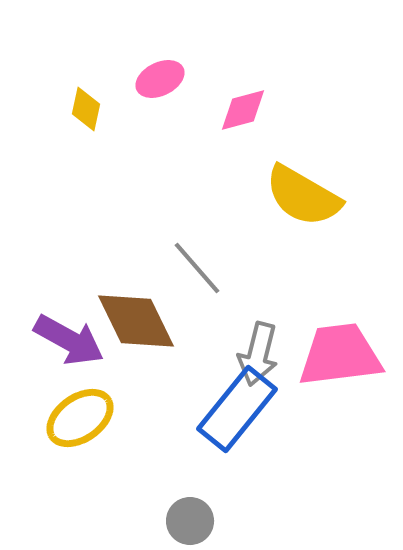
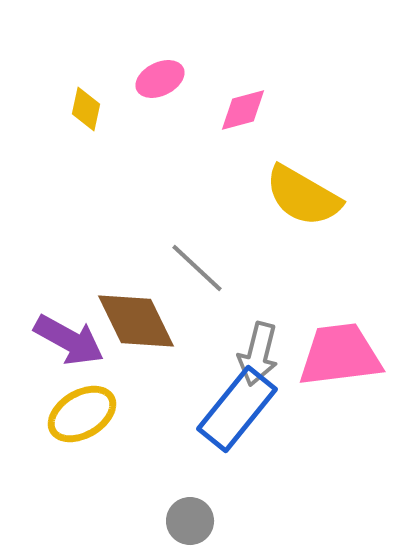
gray line: rotated 6 degrees counterclockwise
yellow ellipse: moved 2 px right, 4 px up; rotated 4 degrees clockwise
